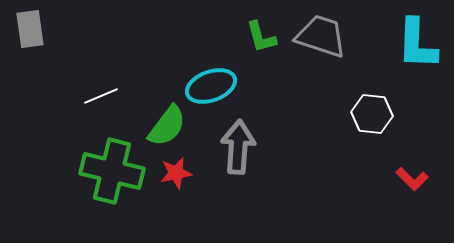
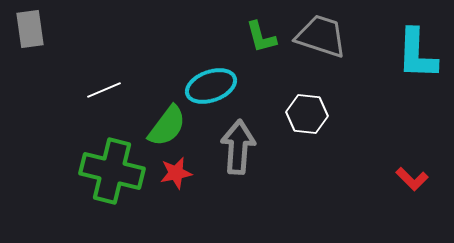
cyan L-shape: moved 10 px down
white line: moved 3 px right, 6 px up
white hexagon: moved 65 px left
